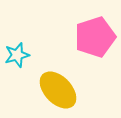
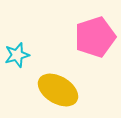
yellow ellipse: rotated 15 degrees counterclockwise
